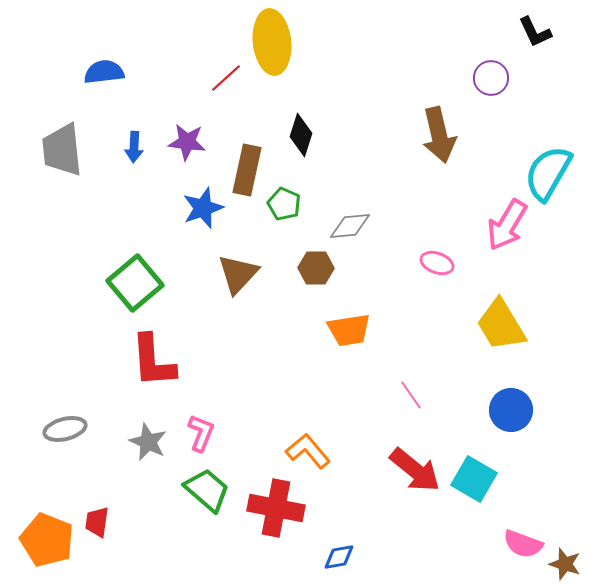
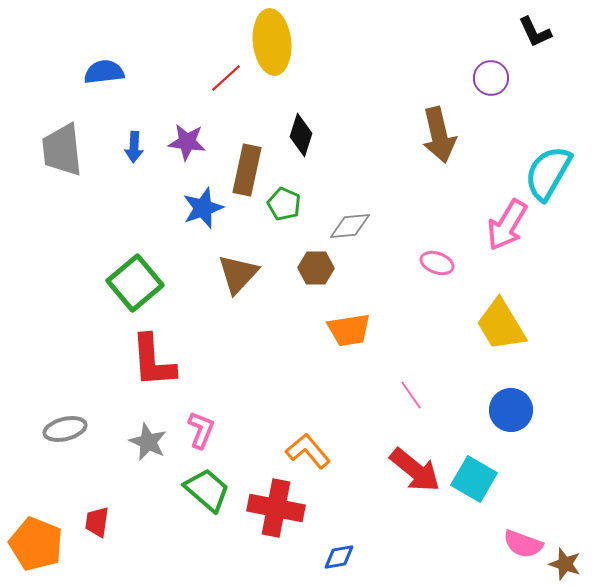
pink L-shape: moved 3 px up
orange pentagon: moved 11 px left, 4 px down
